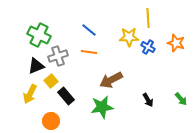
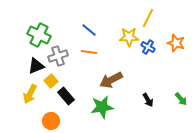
yellow line: rotated 30 degrees clockwise
